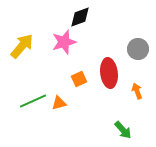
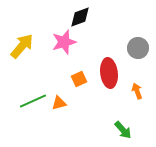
gray circle: moved 1 px up
